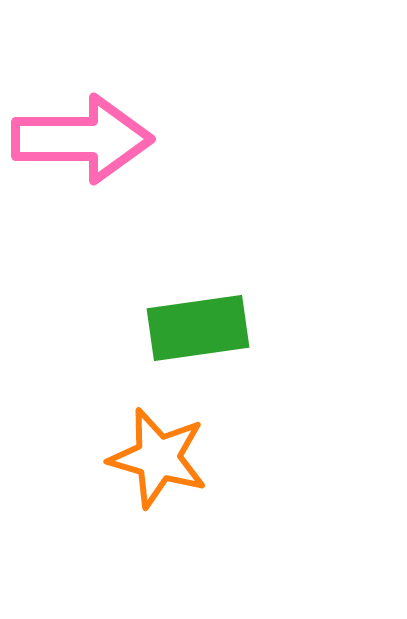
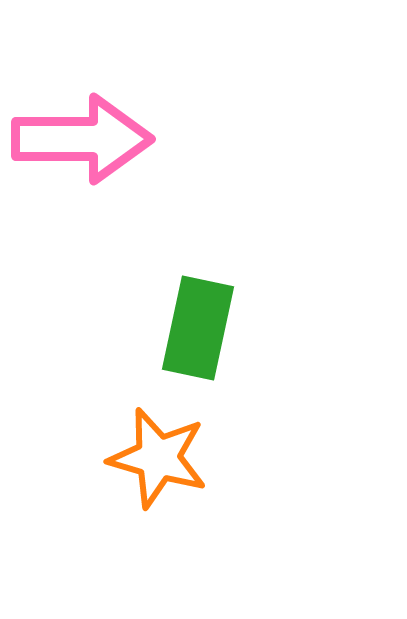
green rectangle: rotated 70 degrees counterclockwise
